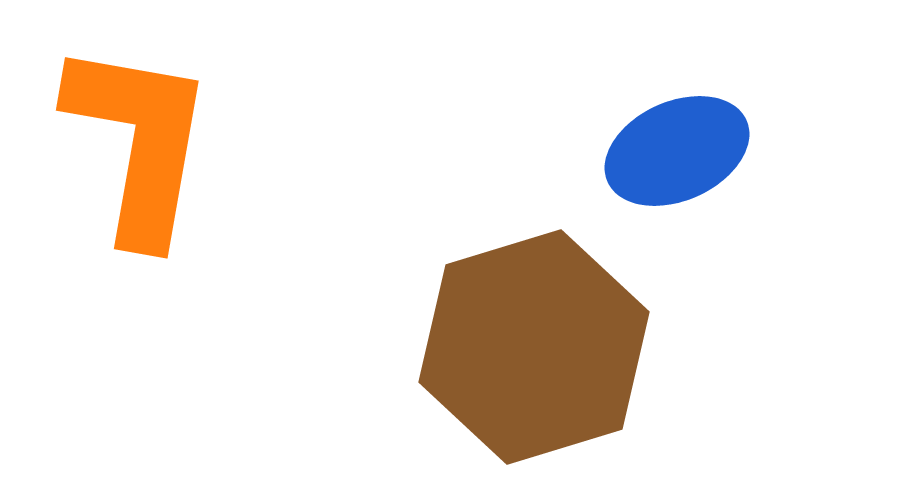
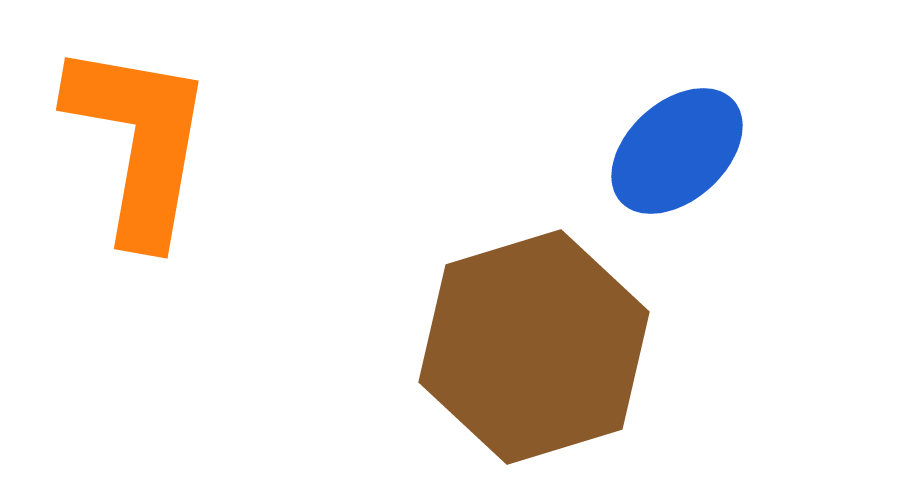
blue ellipse: rotated 18 degrees counterclockwise
